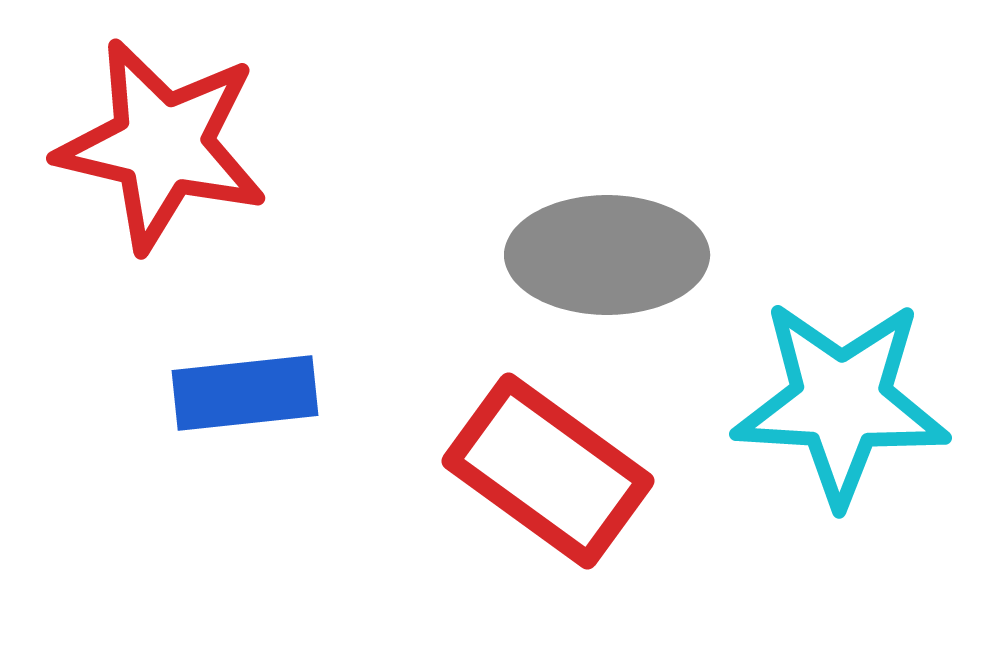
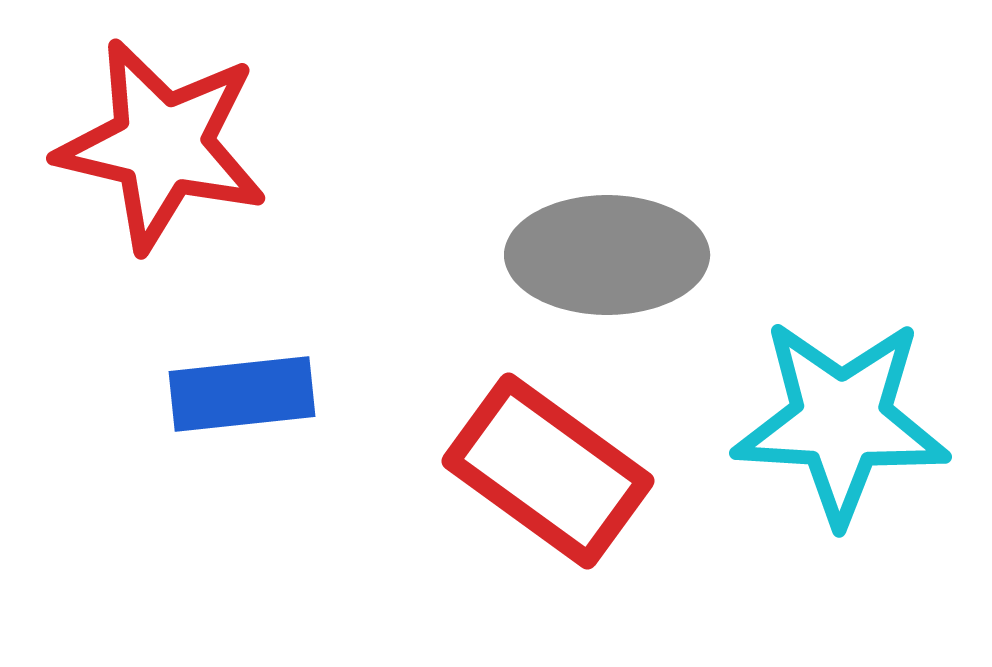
blue rectangle: moved 3 px left, 1 px down
cyan star: moved 19 px down
